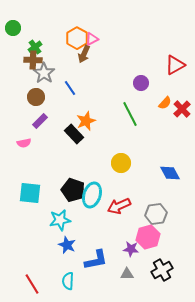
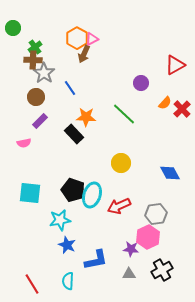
green line: moved 6 px left; rotated 20 degrees counterclockwise
orange star: moved 4 px up; rotated 24 degrees clockwise
pink hexagon: rotated 10 degrees counterclockwise
gray triangle: moved 2 px right
